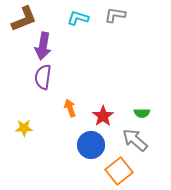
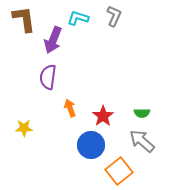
gray L-shape: moved 1 px left, 1 px down; rotated 105 degrees clockwise
brown L-shape: rotated 76 degrees counterclockwise
purple arrow: moved 10 px right, 6 px up; rotated 12 degrees clockwise
purple semicircle: moved 5 px right
gray arrow: moved 7 px right, 1 px down
